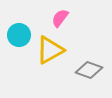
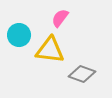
yellow triangle: rotated 36 degrees clockwise
gray diamond: moved 7 px left, 4 px down
